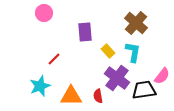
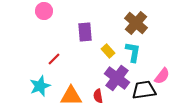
pink circle: moved 2 px up
